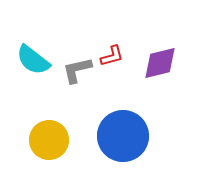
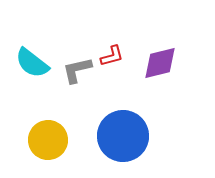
cyan semicircle: moved 1 px left, 3 px down
yellow circle: moved 1 px left
